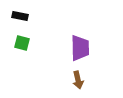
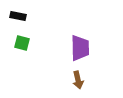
black rectangle: moved 2 px left
